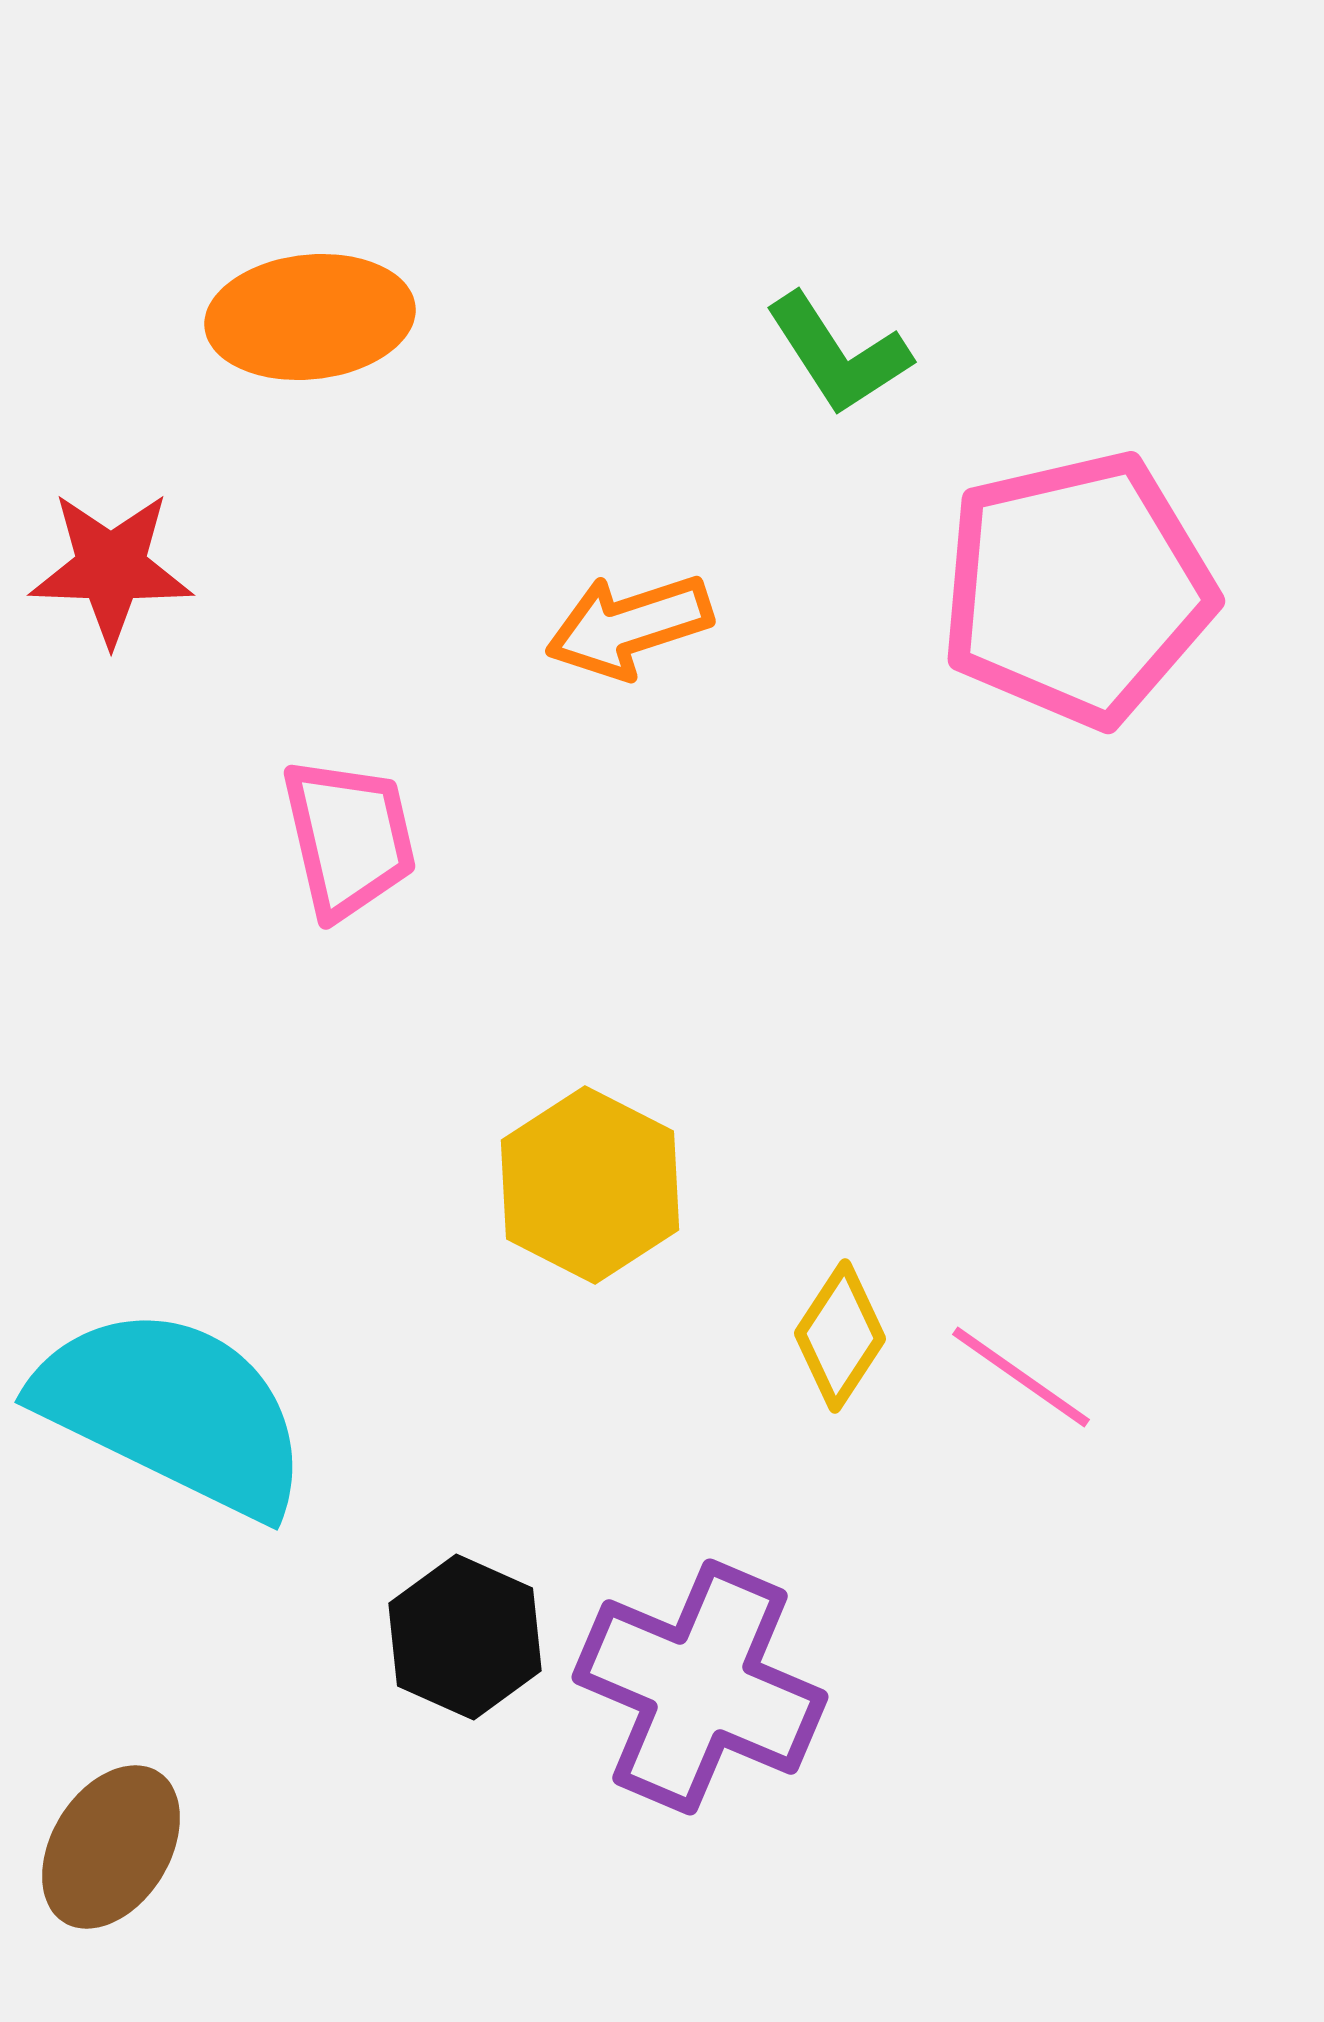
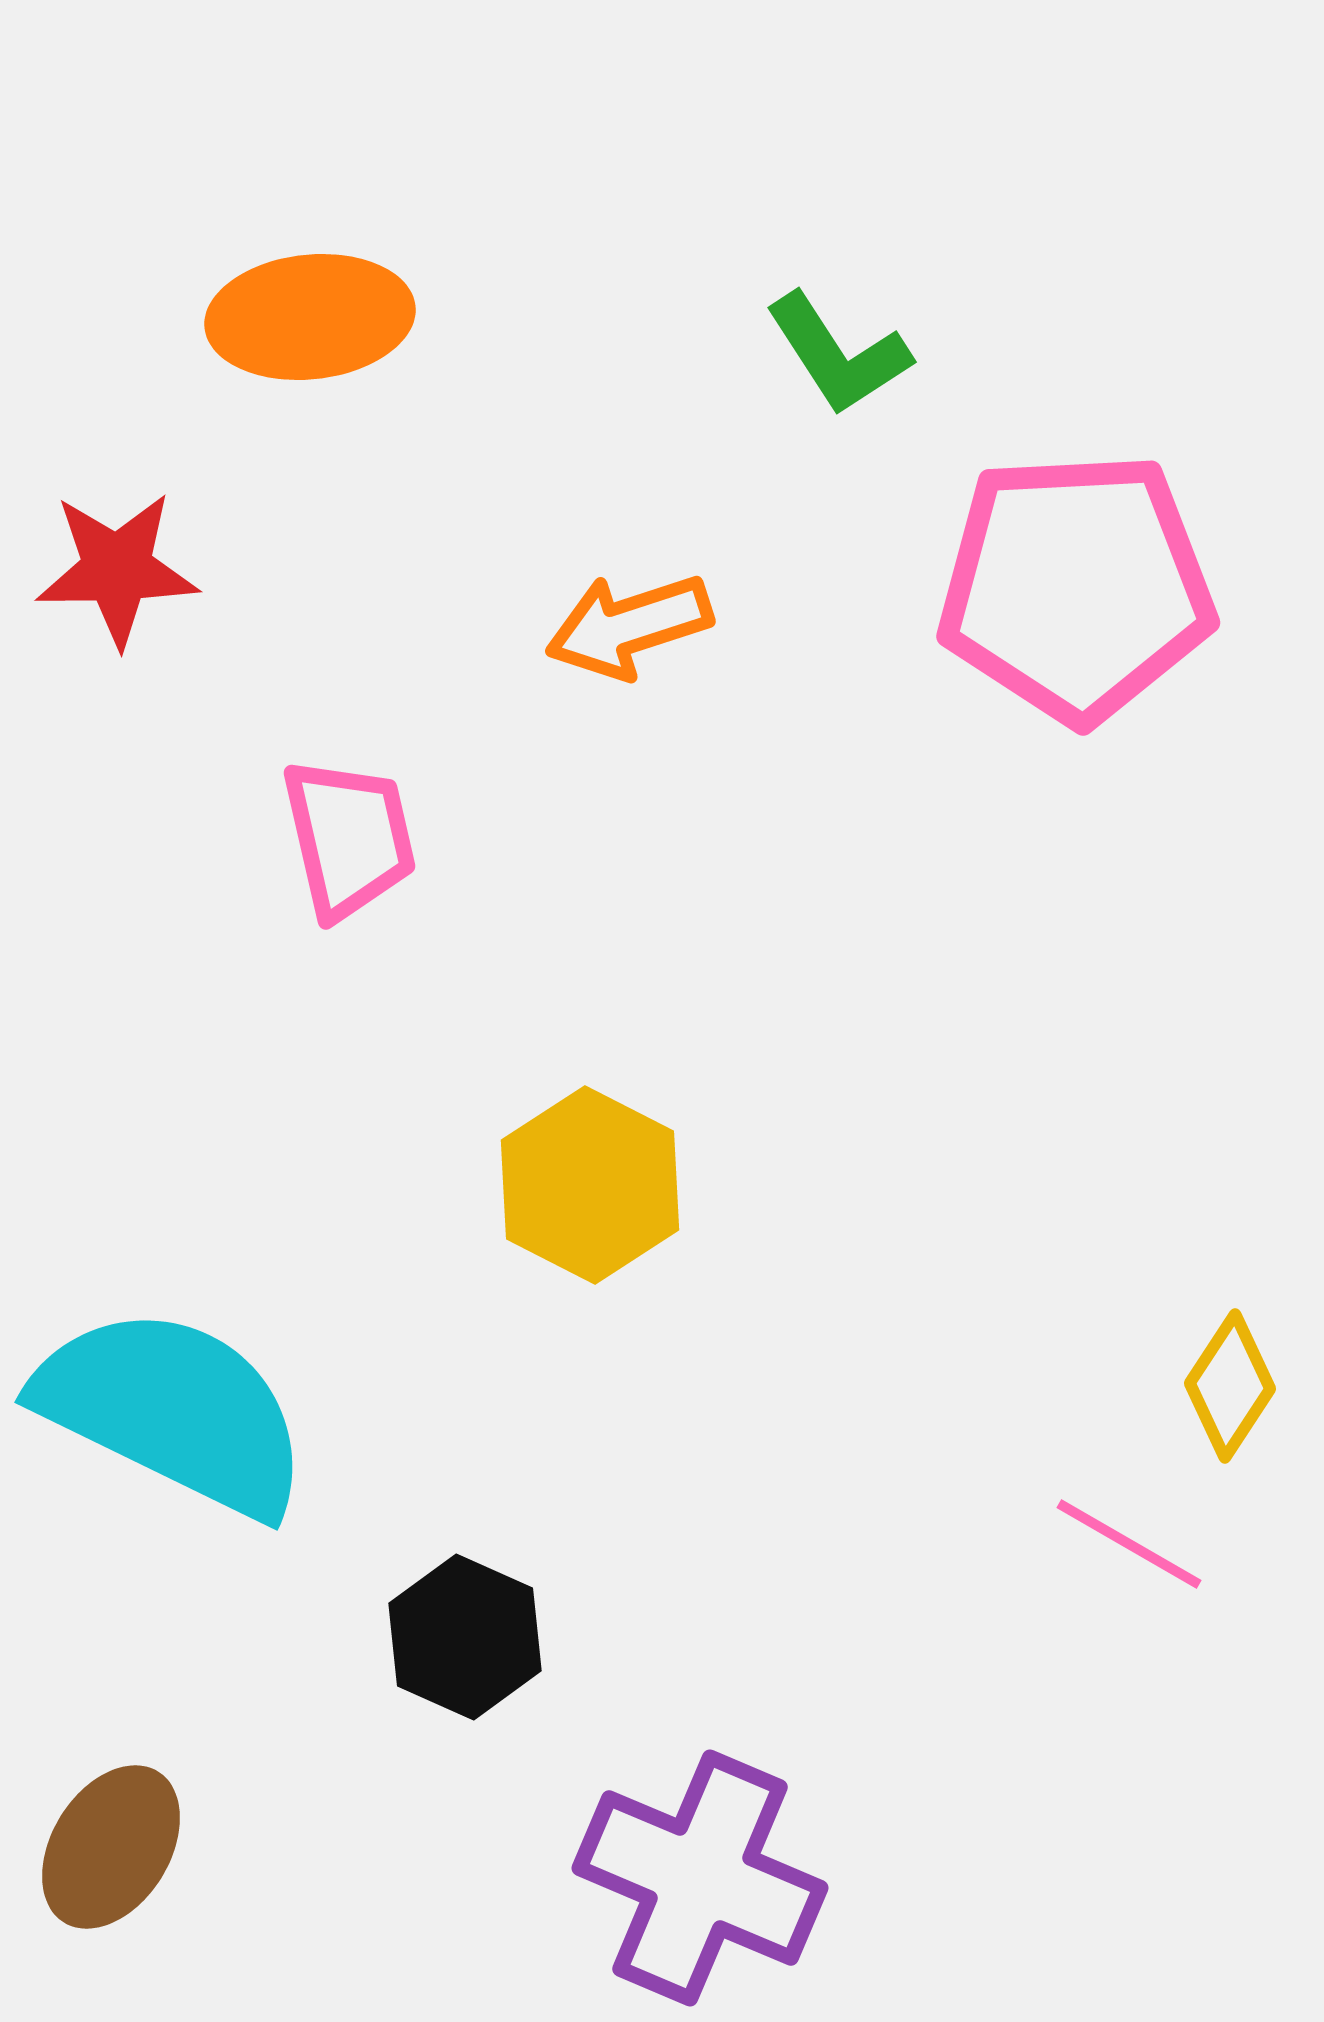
red star: moved 6 px right, 1 px down; rotated 3 degrees counterclockwise
pink pentagon: moved 1 px left, 2 px up; rotated 10 degrees clockwise
yellow diamond: moved 390 px right, 50 px down
pink line: moved 108 px right, 167 px down; rotated 5 degrees counterclockwise
purple cross: moved 191 px down
